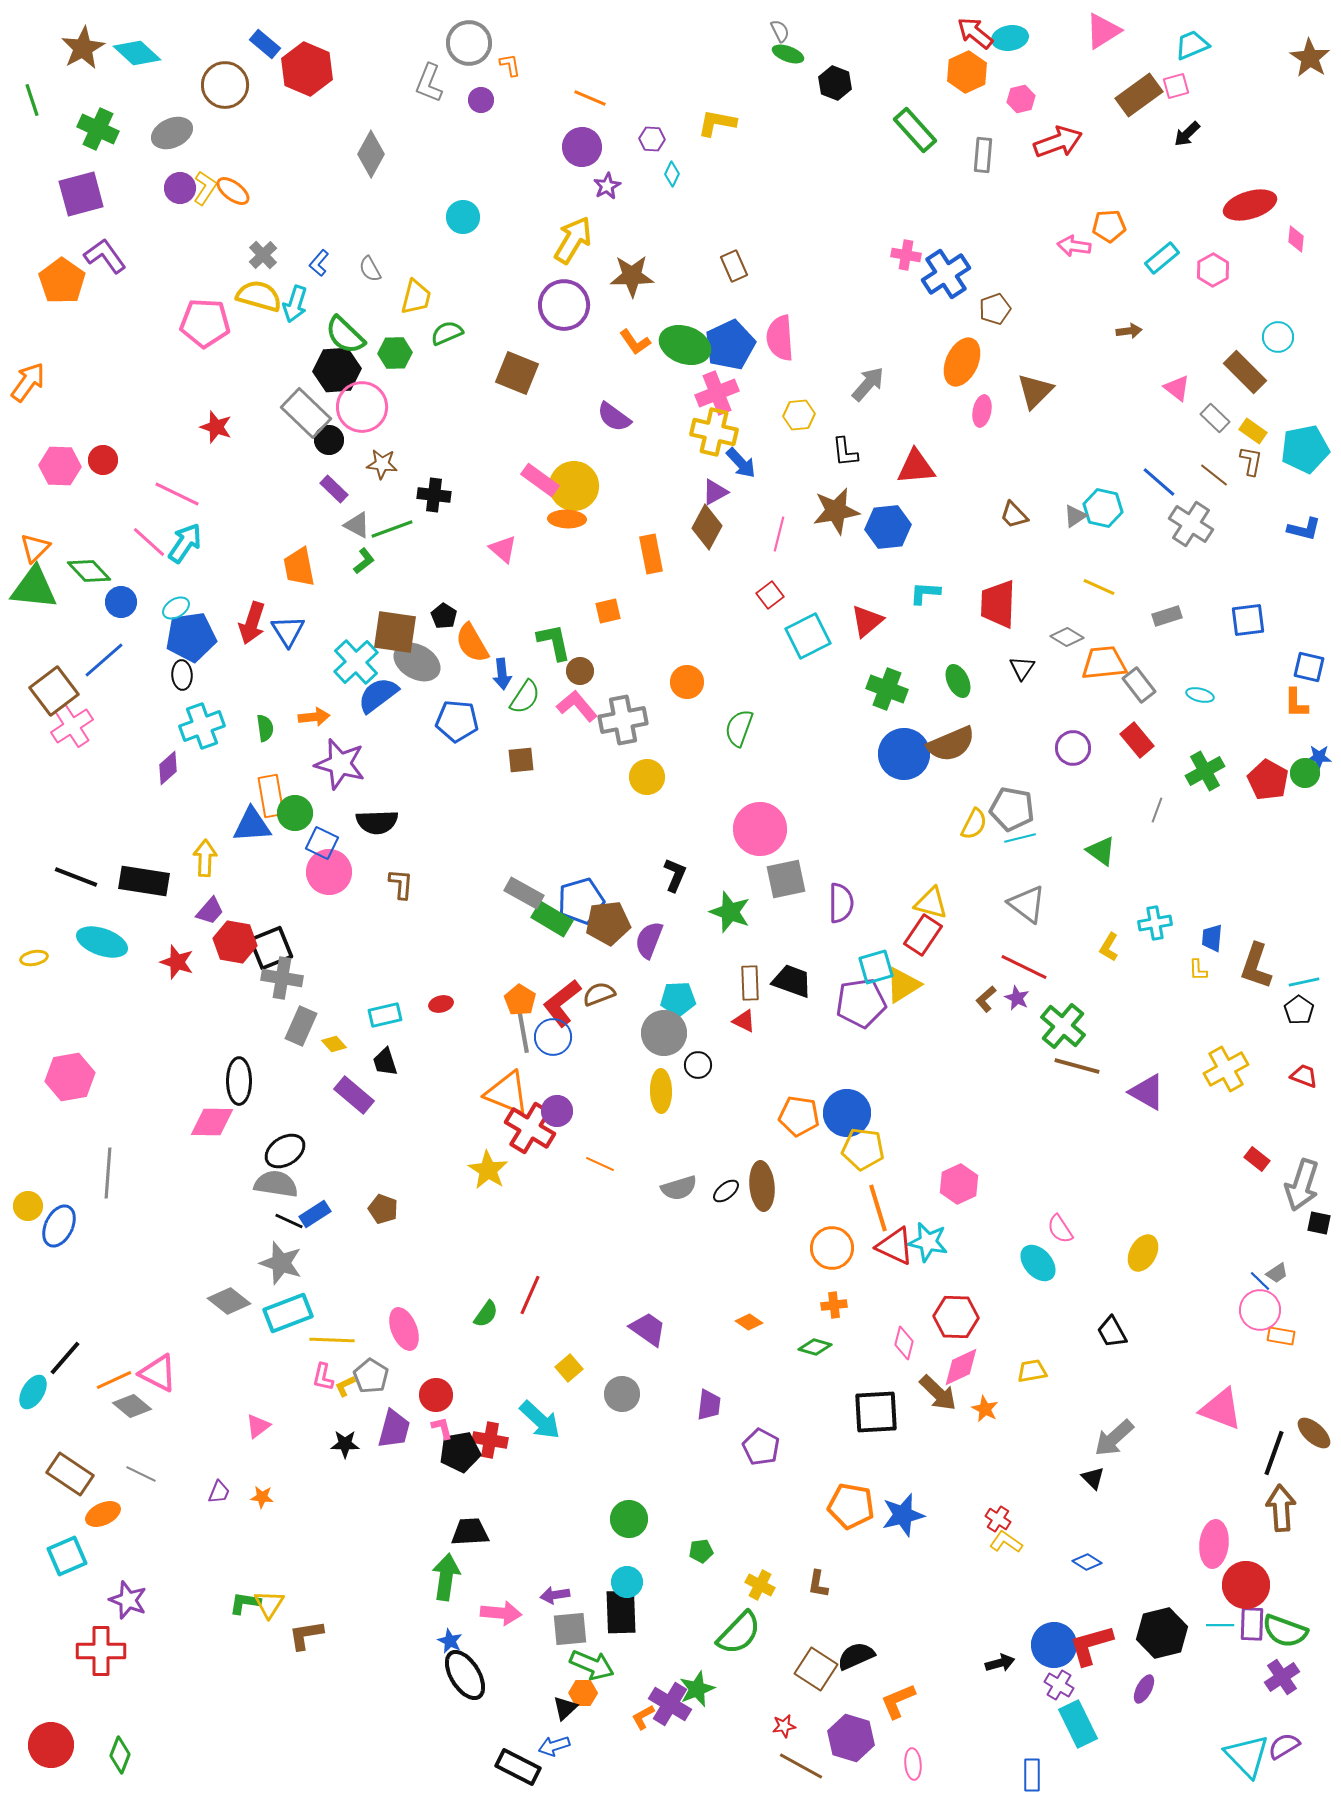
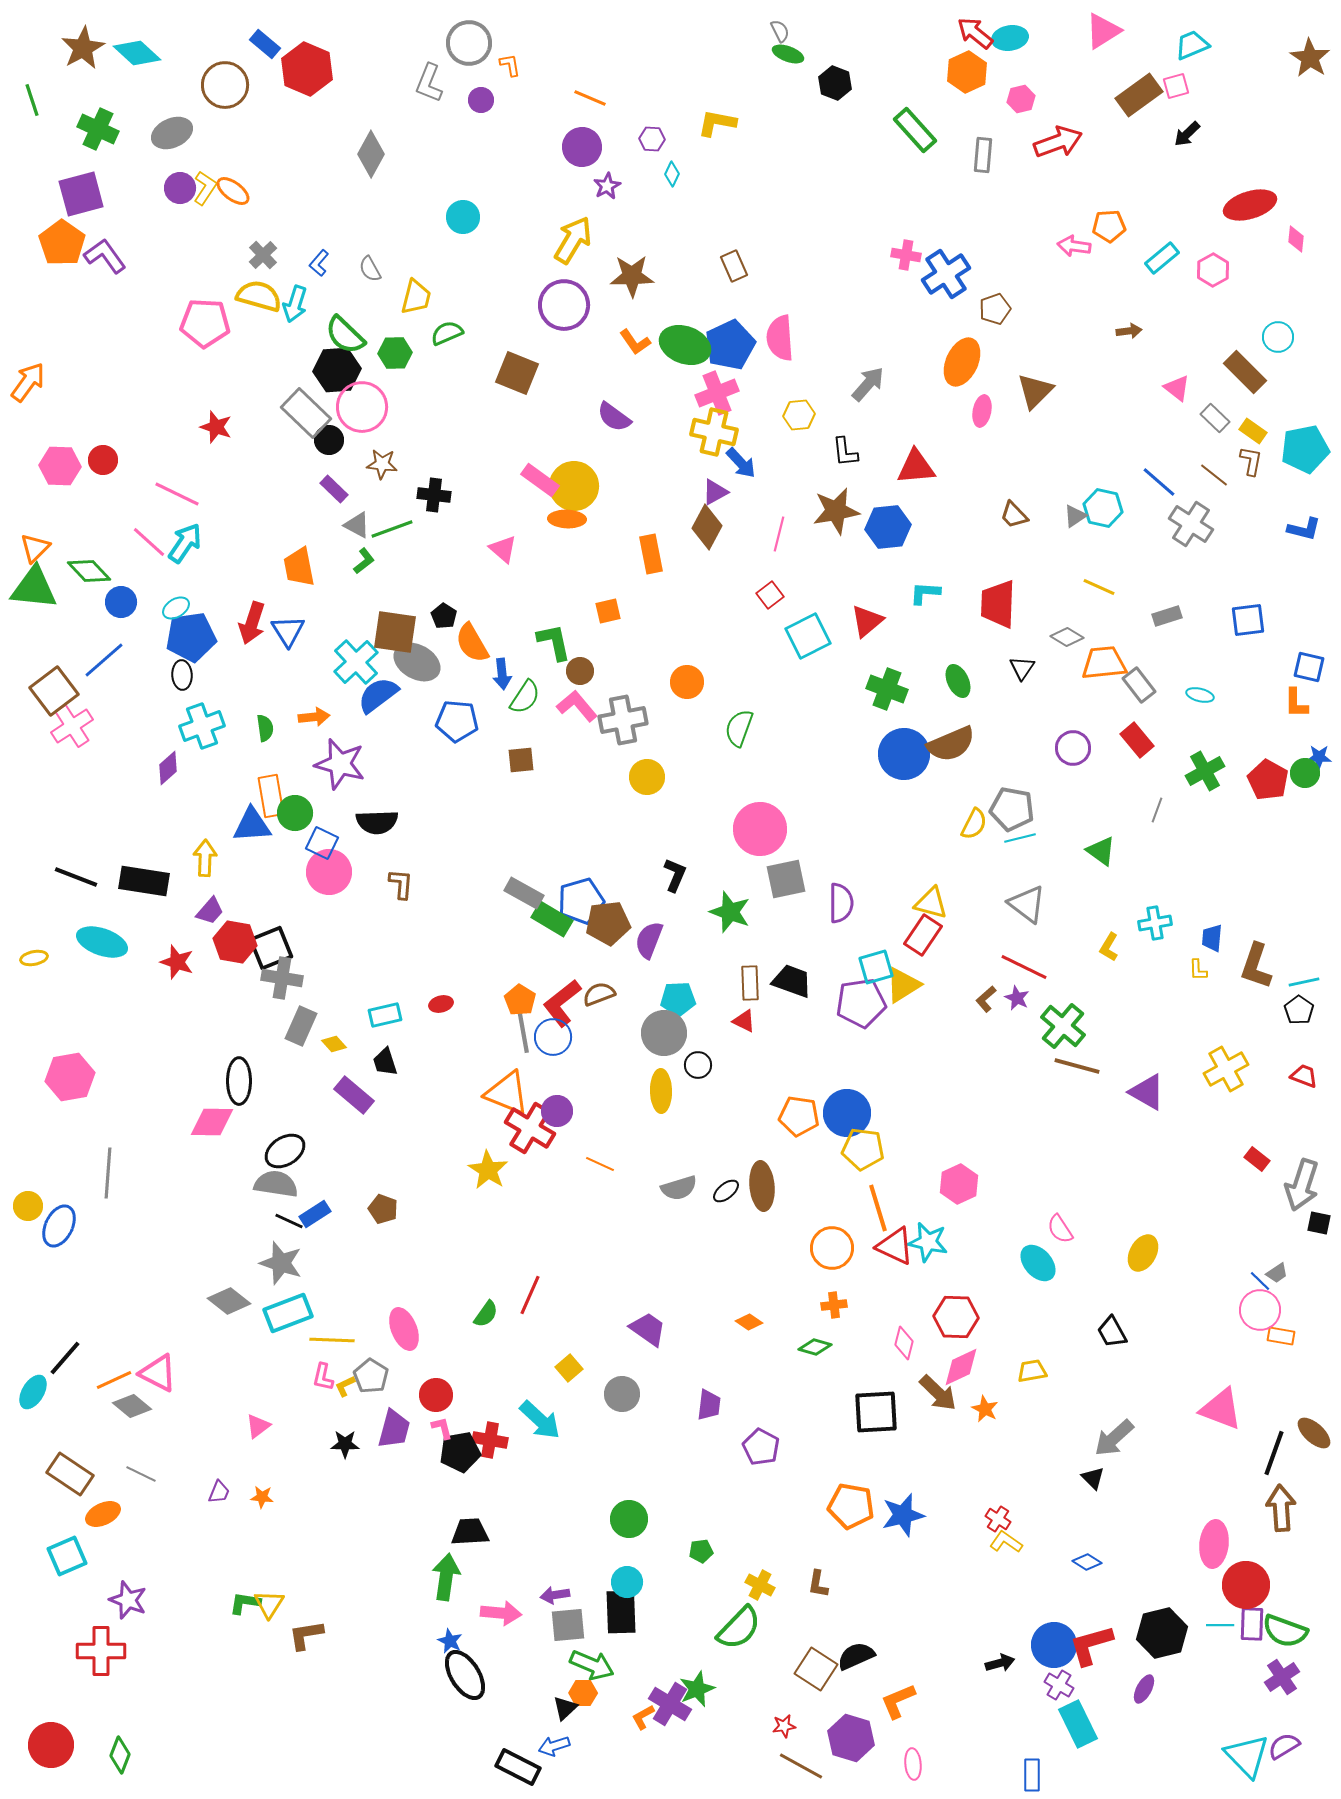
orange pentagon at (62, 281): moved 38 px up
gray square at (570, 1629): moved 2 px left, 4 px up
green semicircle at (739, 1633): moved 5 px up
